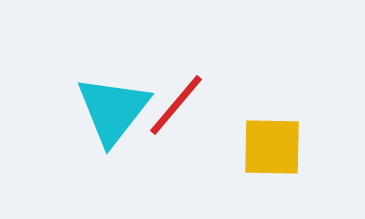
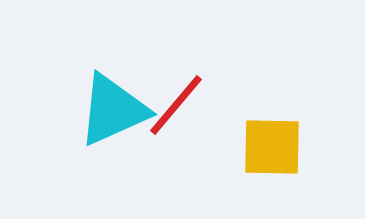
cyan triangle: rotated 28 degrees clockwise
